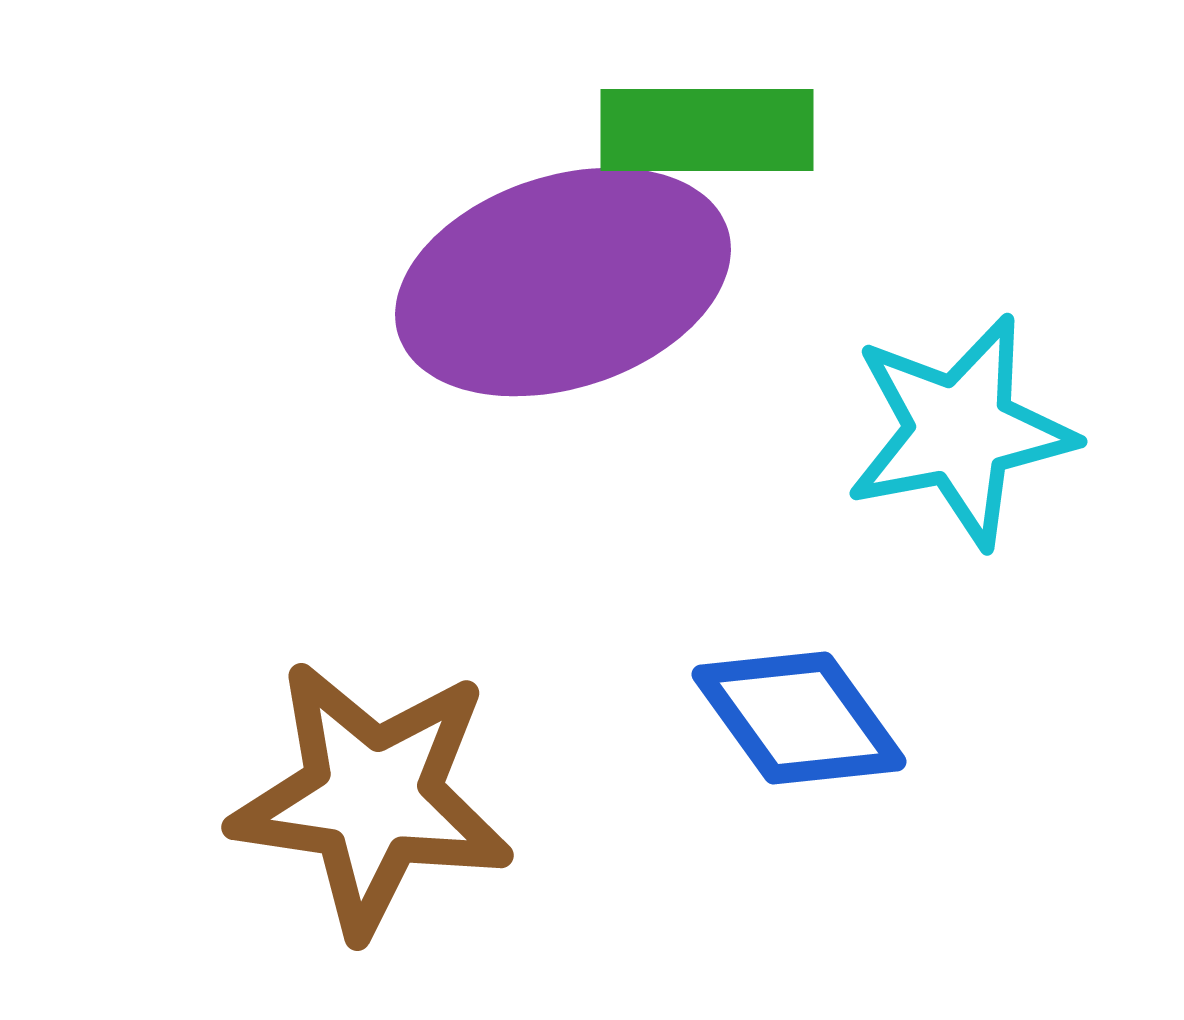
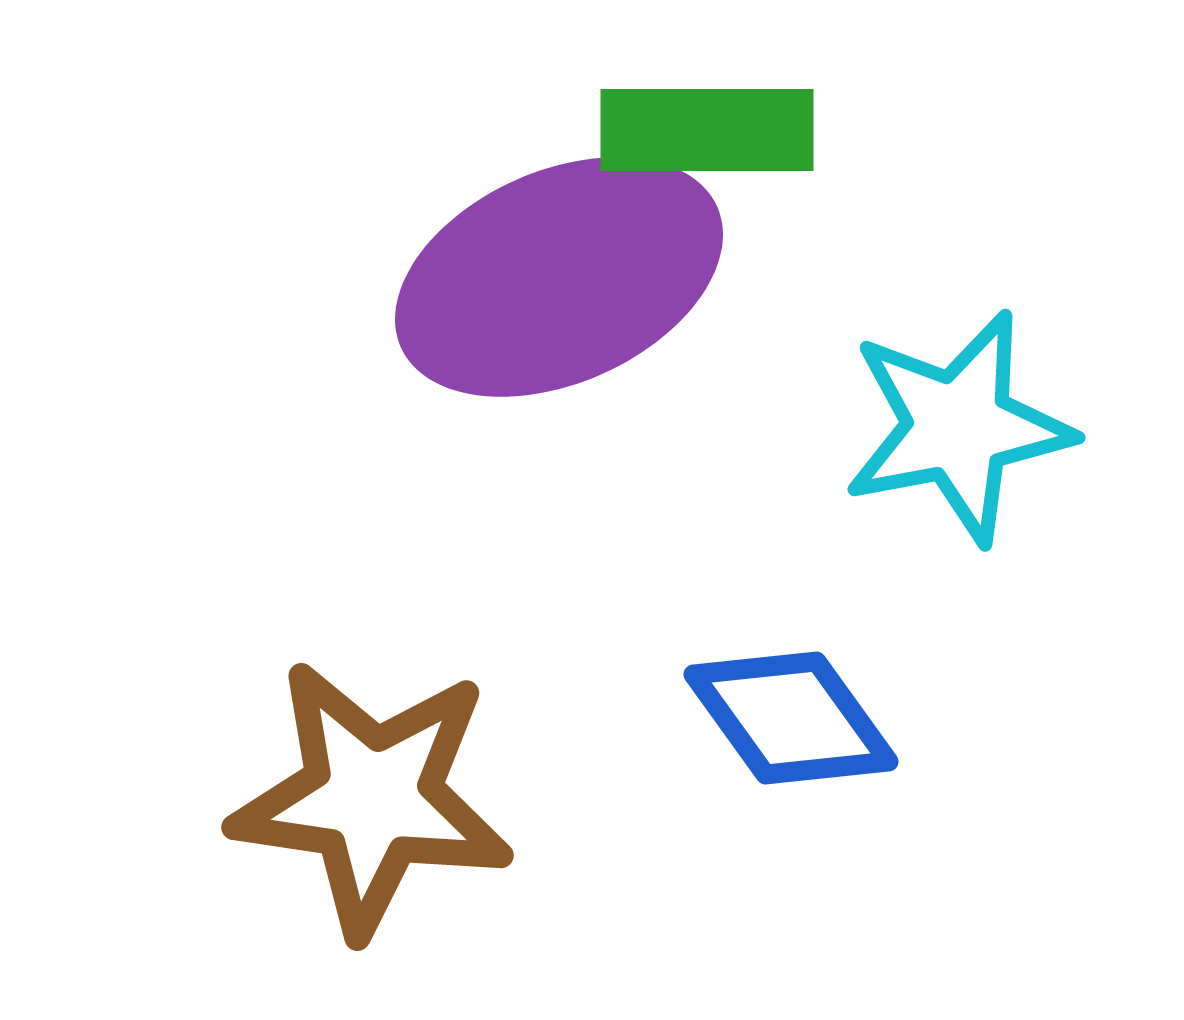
purple ellipse: moved 4 px left, 5 px up; rotated 6 degrees counterclockwise
cyan star: moved 2 px left, 4 px up
blue diamond: moved 8 px left
